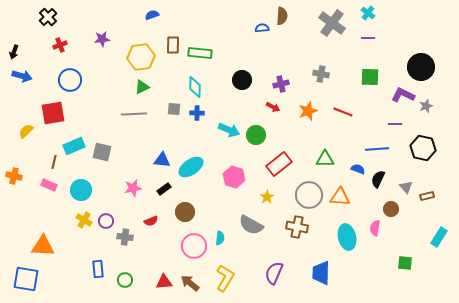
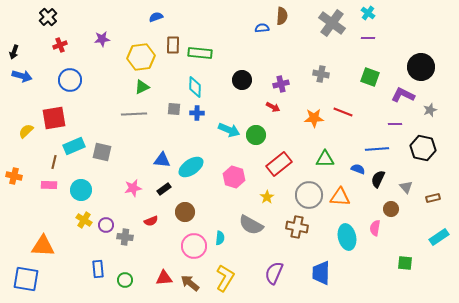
blue semicircle at (152, 15): moved 4 px right, 2 px down
green square at (370, 77): rotated 18 degrees clockwise
gray star at (426, 106): moved 4 px right, 4 px down
orange star at (308, 111): moved 6 px right, 7 px down; rotated 18 degrees clockwise
red square at (53, 113): moved 1 px right, 5 px down
pink rectangle at (49, 185): rotated 21 degrees counterclockwise
brown rectangle at (427, 196): moved 6 px right, 2 px down
purple circle at (106, 221): moved 4 px down
cyan rectangle at (439, 237): rotated 24 degrees clockwise
red triangle at (164, 282): moved 4 px up
